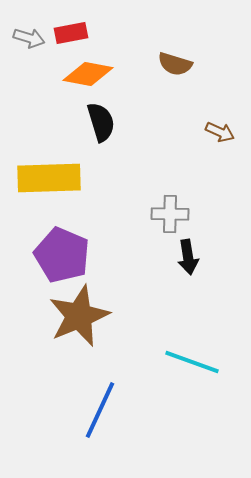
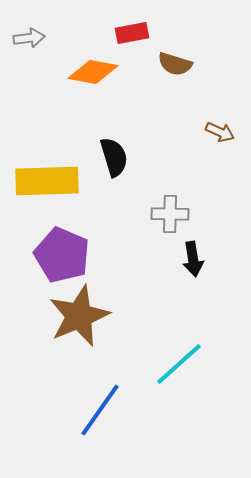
red rectangle: moved 61 px right
gray arrow: rotated 24 degrees counterclockwise
orange diamond: moved 5 px right, 2 px up
black semicircle: moved 13 px right, 35 px down
yellow rectangle: moved 2 px left, 3 px down
black arrow: moved 5 px right, 2 px down
cyan line: moved 13 px left, 2 px down; rotated 62 degrees counterclockwise
blue line: rotated 10 degrees clockwise
